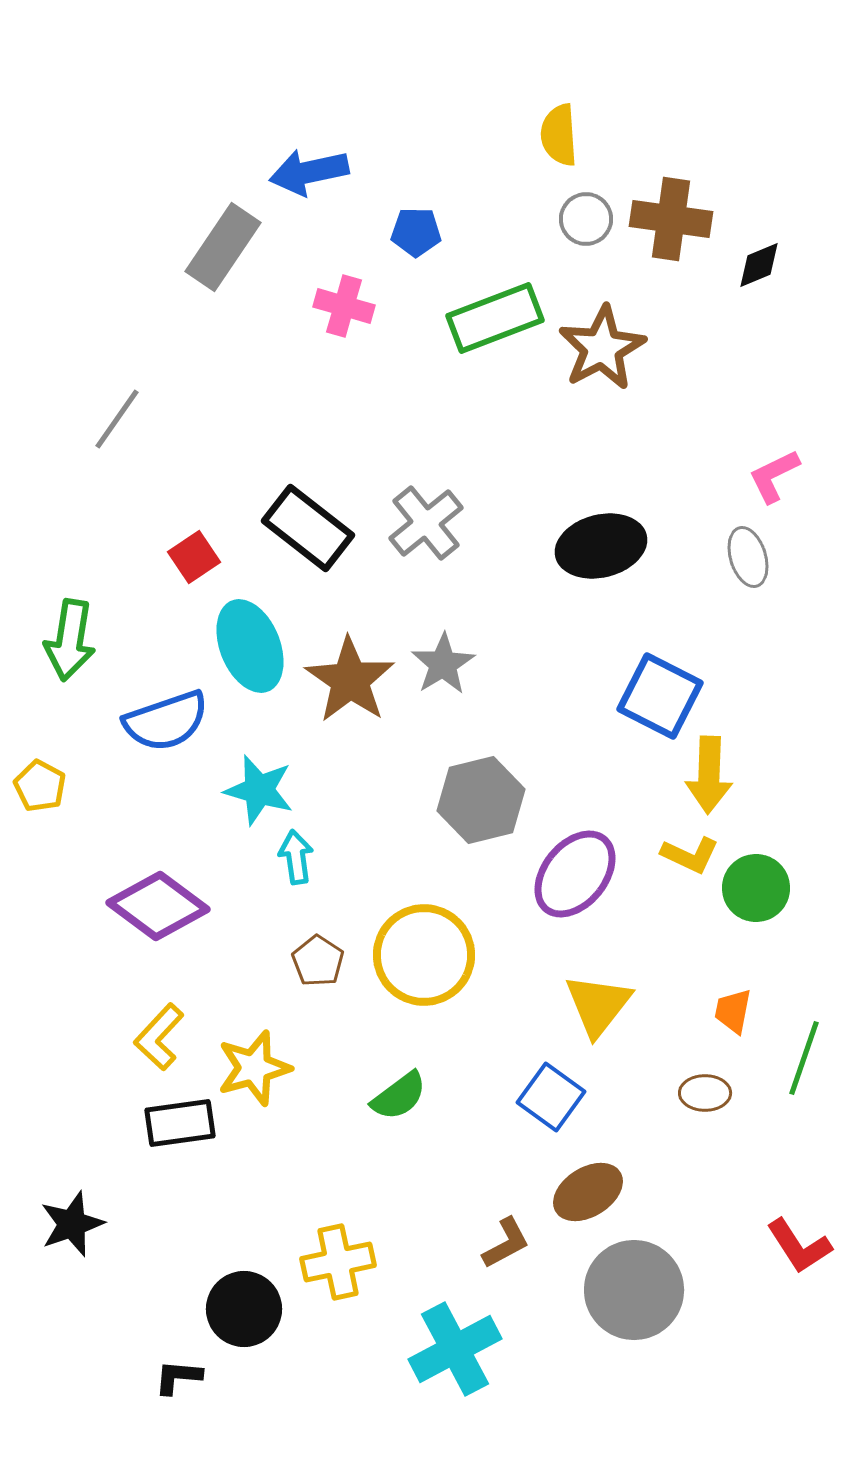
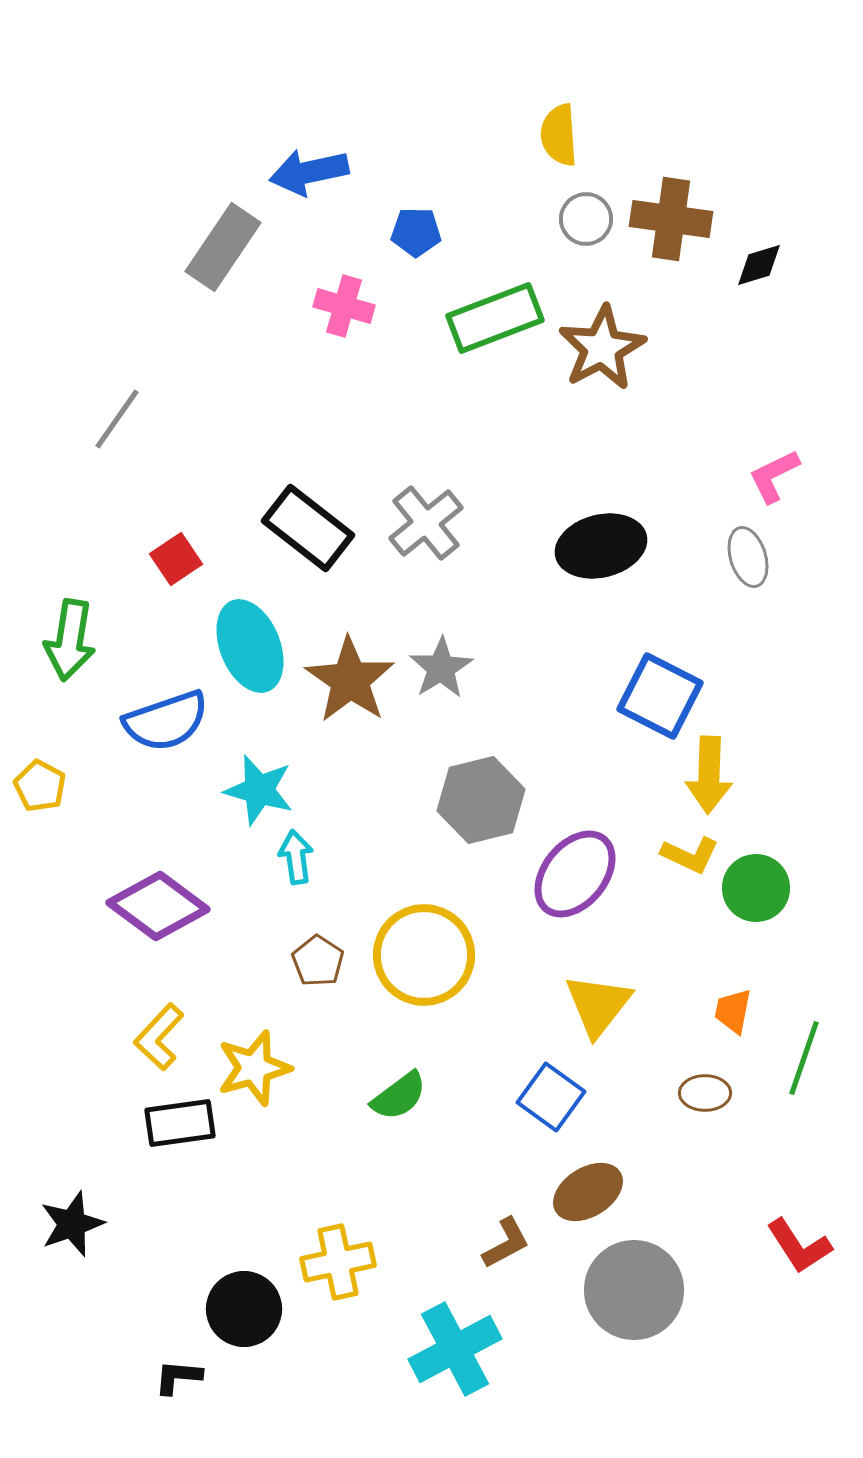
black diamond at (759, 265): rotated 6 degrees clockwise
red square at (194, 557): moved 18 px left, 2 px down
gray star at (443, 664): moved 2 px left, 4 px down
